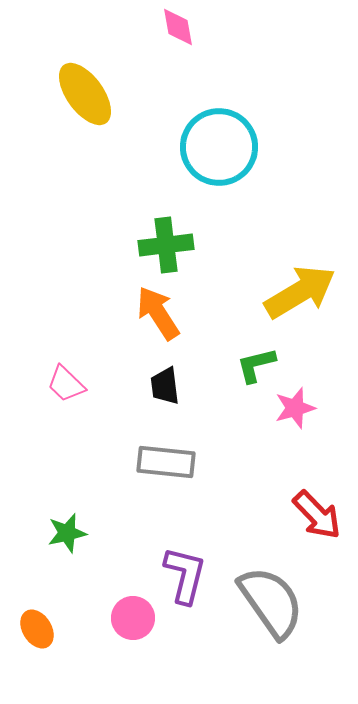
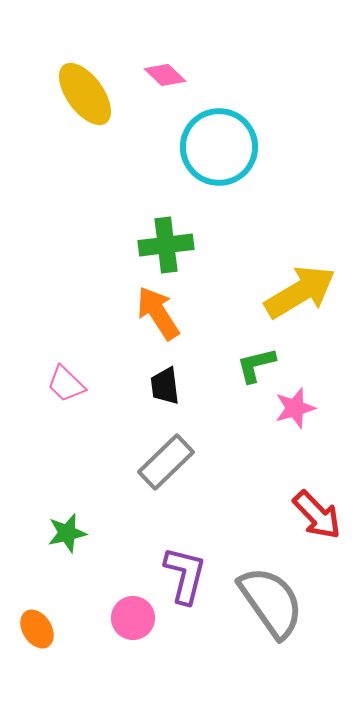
pink diamond: moved 13 px left, 48 px down; rotated 36 degrees counterclockwise
gray rectangle: rotated 50 degrees counterclockwise
